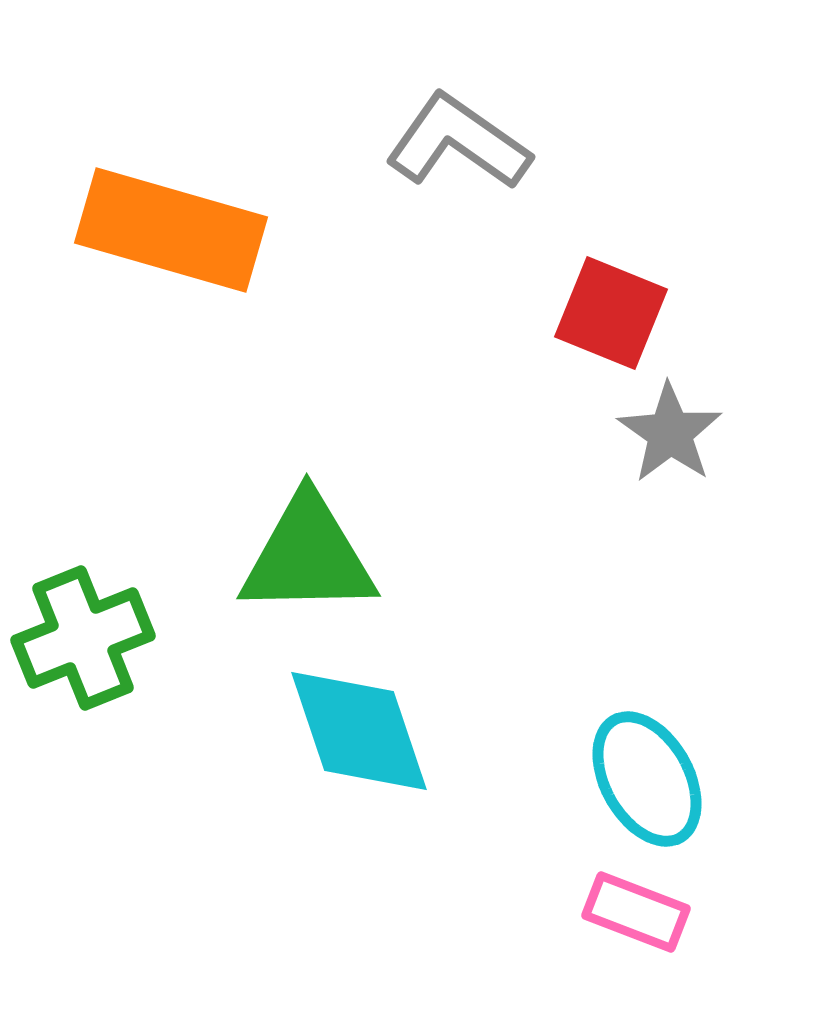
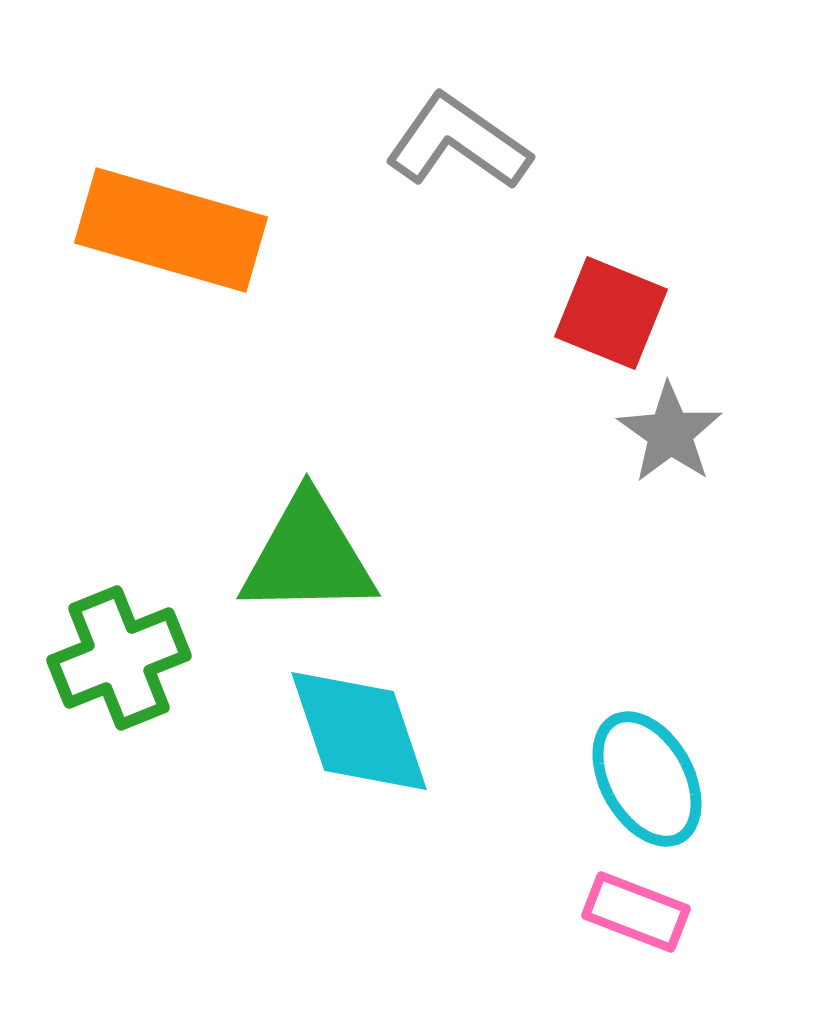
green cross: moved 36 px right, 20 px down
